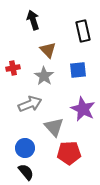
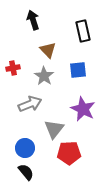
gray triangle: moved 2 px down; rotated 20 degrees clockwise
